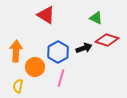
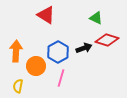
orange circle: moved 1 px right, 1 px up
